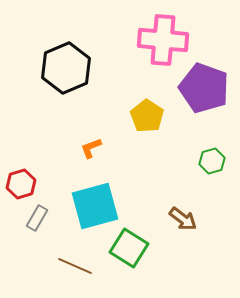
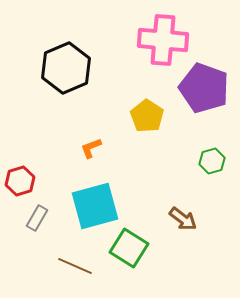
red hexagon: moved 1 px left, 3 px up
